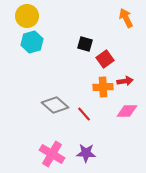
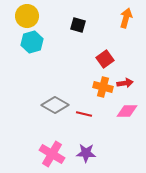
orange arrow: rotated 42 degrees clockwise
black square: moved 7 px left, 19 px up
red arrow: moved 2 px down
orange cross: rotated 18 degrees clockwise
gray diamond: rotated 12 degrees counterclockwise
red line: rotated 35 degrees counterclockwise
